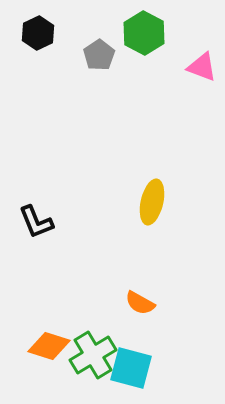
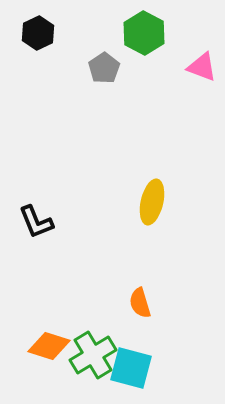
gray pentagon: moved 5 px right, 13 px down
orange semicircle: rotated 44 degrees clockwise
